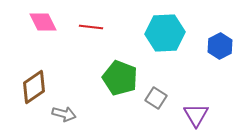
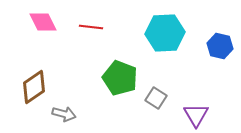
blue hexagon: rotated 20 degrees counterclockwise
